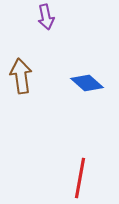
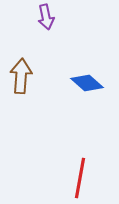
brown arrow: rotated 12 degrees clockwise
